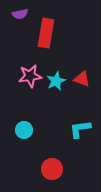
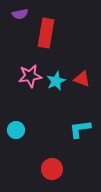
cyan circle: moved 8 px left
